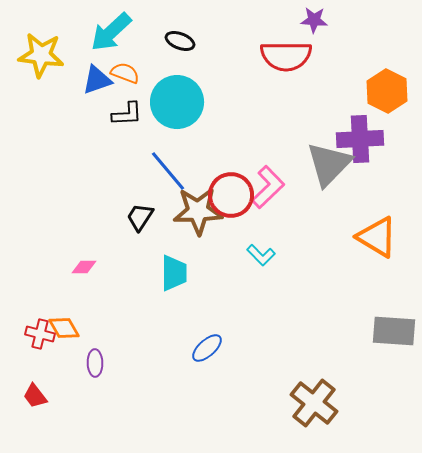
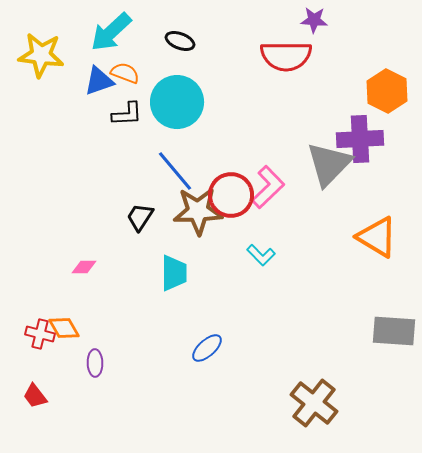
blue triangle: moved 2 px right, 1 px down
blue line: moved 7 px right
